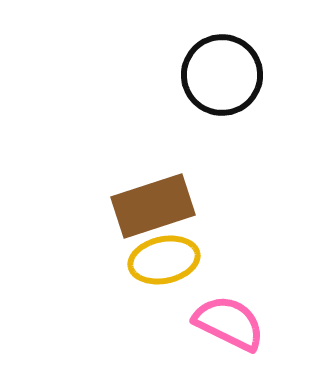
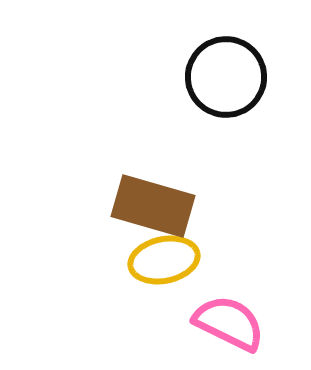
black circle: moved 4 px right, 2 px down
brown rectangle: rotated 34 degrees clockwise
